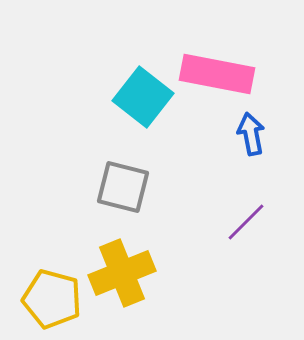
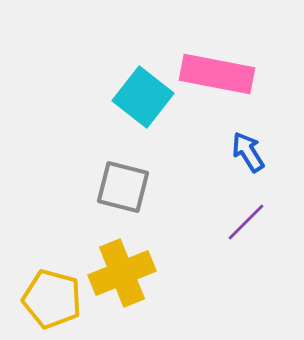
blue arrow: moved 3 px left, 18 px down; rotated 21 degrees counterclockwise
